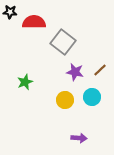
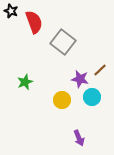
black star: moved 1 px right, 1 px up; rotated 16 degrees clockwise
red semicircle: rotated 70 degrees clockwise
purple star: moved 5 px right, 7 px down
yellow circle: moved 3 px left
purple arrow: rotated 63 degrees clockwise
